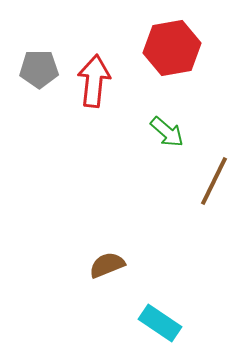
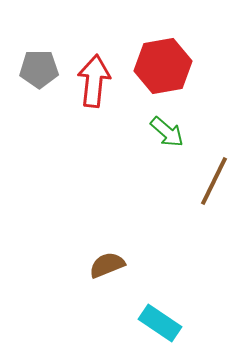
red hexagon: moved 9 px left, 18 px down
